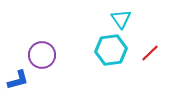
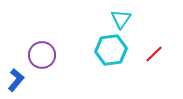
cyan triangle: rotated 10 degrees clockwise
red line: moved 4 px right, 1 px down
blue L-shape: moved 2 px left; rotated 35 degrees counterclockwise
